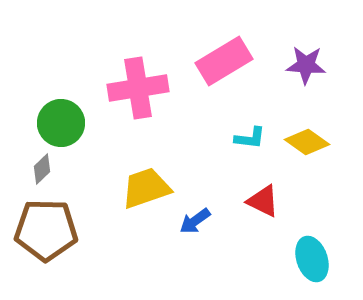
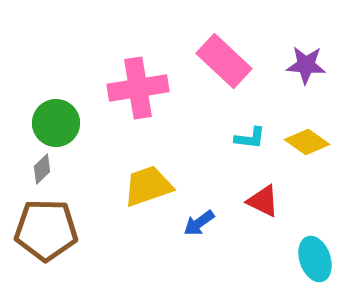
pink rectangle: rotated 74 degrees clockwise
green circle: moved 5 px left
yellow trapezoid: moved 2 px right, 2 px up
blue arrow: moved 4 px right, 2 px down
cyan ellipse: moved 3 px right
